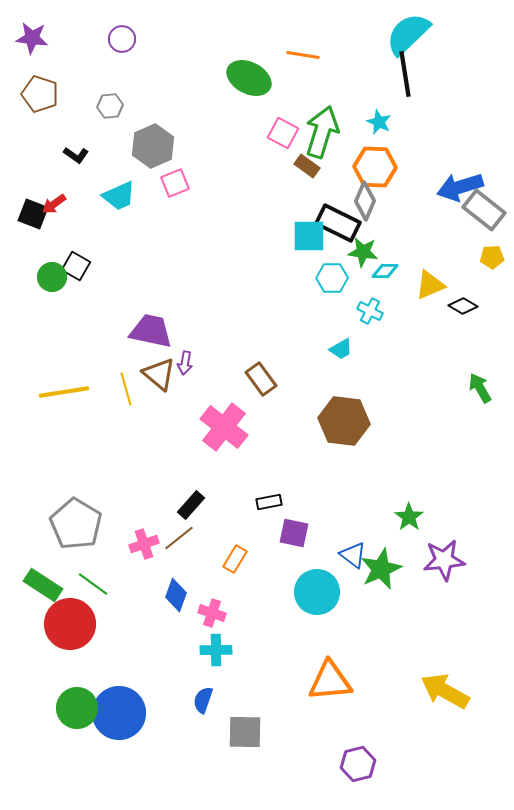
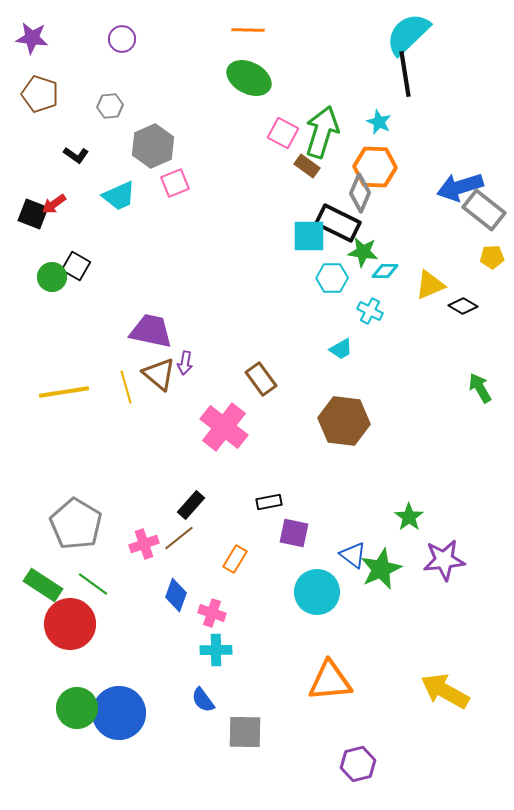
orange line at (303, 55): moved 55 px left, 25 px up; rotated 8 degrees counterclockwise
gray diamond at (365, 201): moved 5 px left, 8 px up
yellow line at (126, 389): moved 2 px up
blue semicircle at (203, 700): rotated 56 degrees counterclockwise
